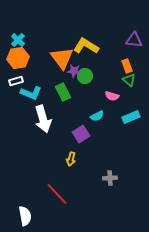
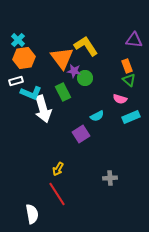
yellow L-shape: rotated 25 degrees clockwise
orange hexagon: moved 6 px right
green circle: moved 2 px down
pink semicircle: moved 8 px right, 3 px down
white arrow: moved 10 px up
yellow arrow: moved 13 px left, 10 px down; rotated 16 degrees clockwise
red line: rotated 10 degrees clockwise
white semicircle: moved 7 px right, 2 px up
